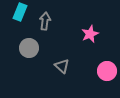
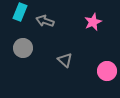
gray arrow: rotated 78 degrees counterclockwise
pink star: moved 3 px right, 12 px up
gray circle: moved 6 px left
gray triangle: moved 3 px right, 6 px up
